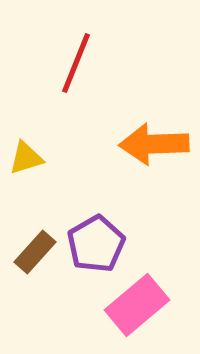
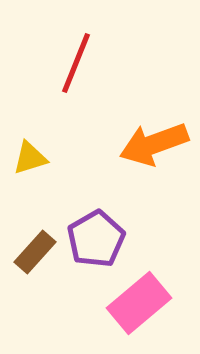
orange arrow: rotated 18 degrees counterclockwise
yellow triangle: moved 4 px right
purple pentagon: moved 5 px up
pink rectangle: moved 2 px right, 2 px up
